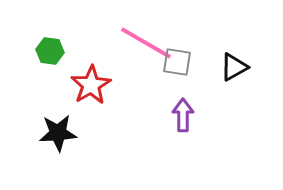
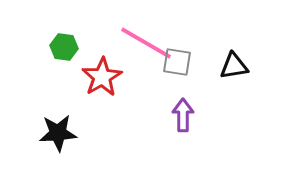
green hexagon: moved 14 px right, 4 px up
black triangle: moved 1 px up; rotated 20 degrees clockwise
red star: moved 11 px right, 8 px up
